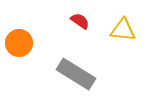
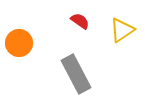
yellow triangle: moved 1 px left; rotated 40 degrees counterclockwise
gray rectangle: rotated 30 degrees clockwise
